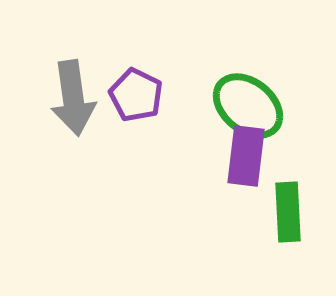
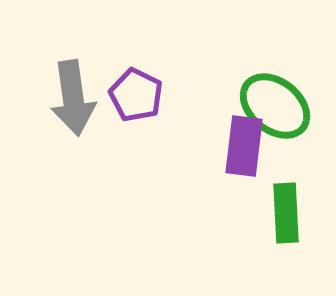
green ellipse: moved 27 px right
purple rectangle: moved 2 px left, 10 px up
green rectangle: moved 2 px left, 1 px down
